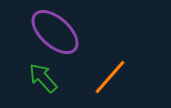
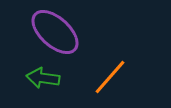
green arrow: rotated 40 degrees counterclockwise
